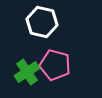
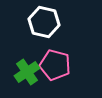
white hexagon: moved 2 px right
